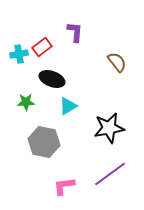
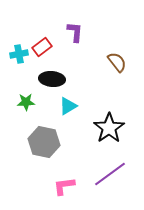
black ellipse: rotated 15 degrees counterclockwise
black star: rotated 24 degrees counterclockwise
